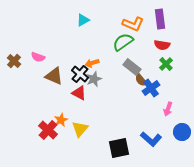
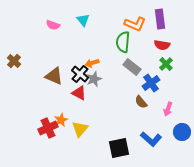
cyan triangle: rotated 40 degrees counterclockwise
orange L-shape: moved 2 px right
green semicircle: rotated 50 degrees counterclockwise
pink semicircle: moved 15 px right, 32 px up
brown semicircle: moved 22 px down
blue cross: moved 5 px up
red cross: moved 2 px up; rotated 24 degrees clockwise
